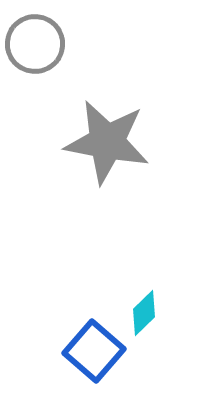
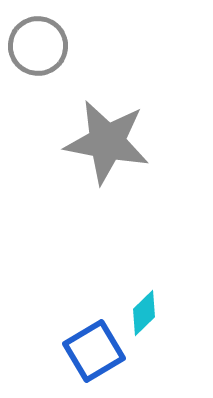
gray circle: moved 3 px right, 2 px down
blue square: rotated 18 degrees clockwise
